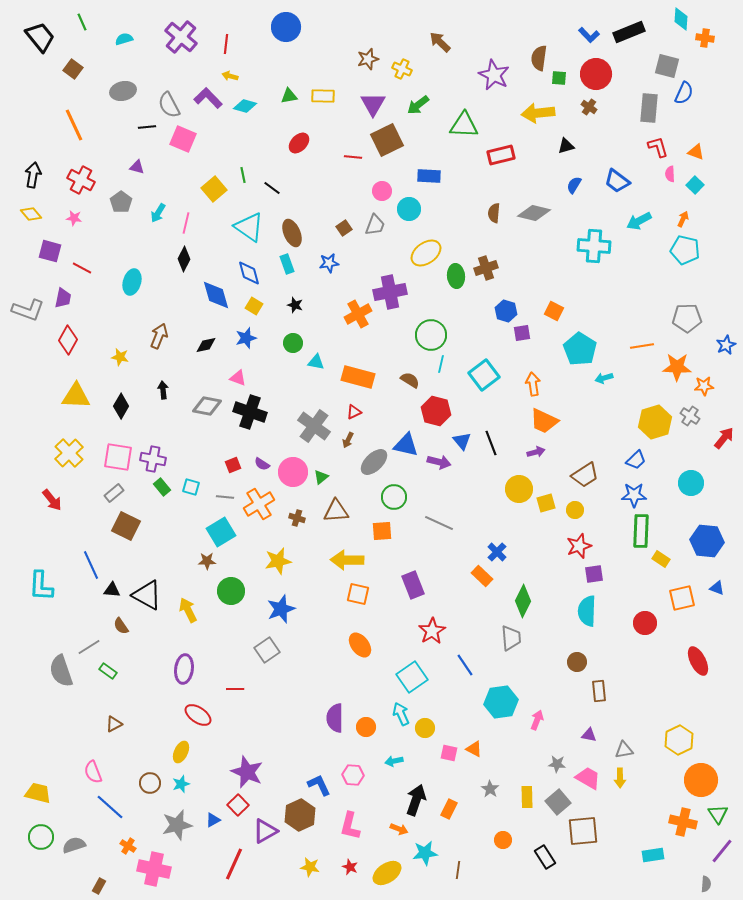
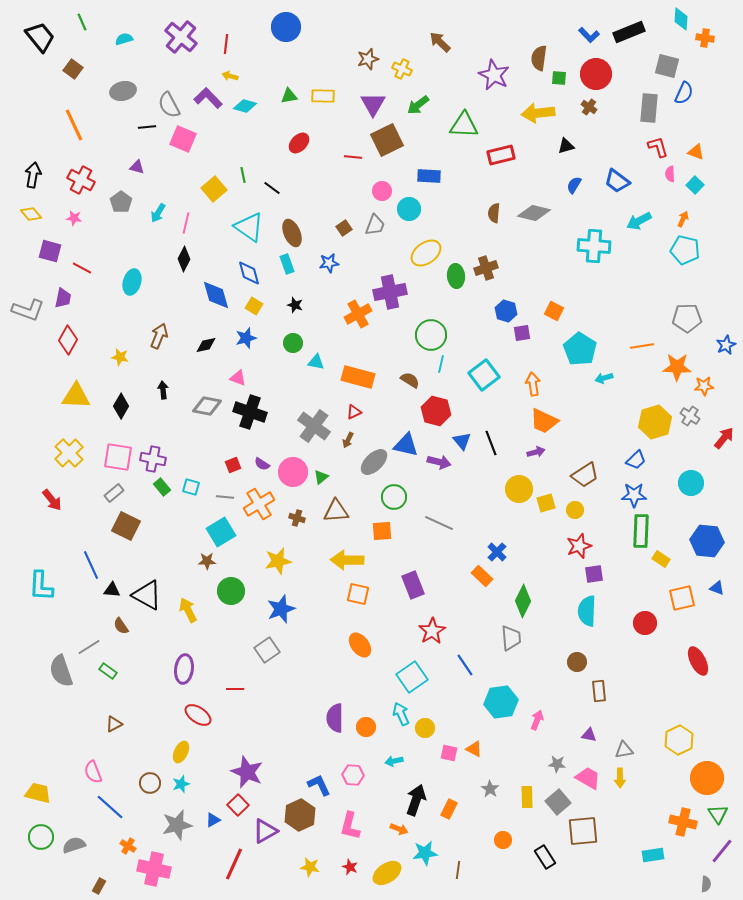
orange circle at (701, 780): moved 6 px right, 2 px up
